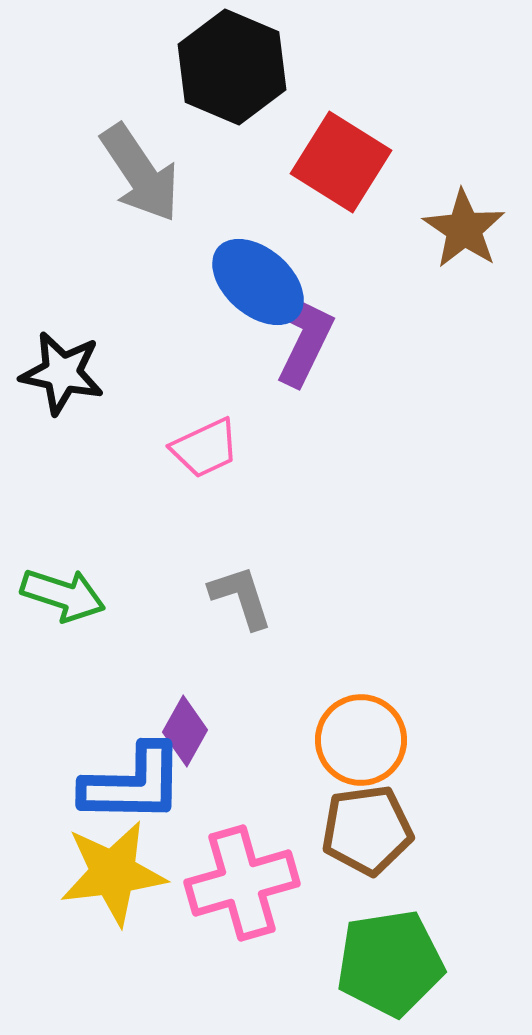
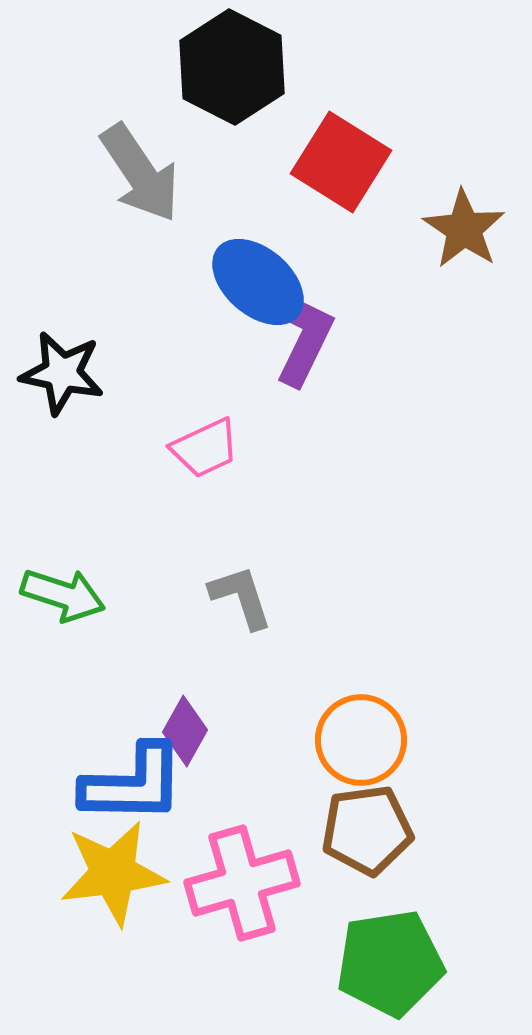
black hexagon: rotated 4 degrees clockwise
